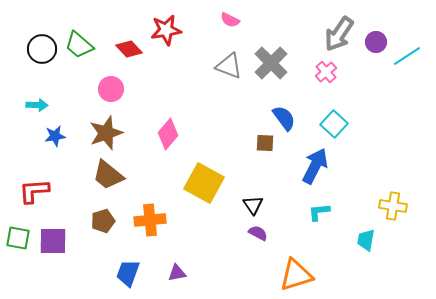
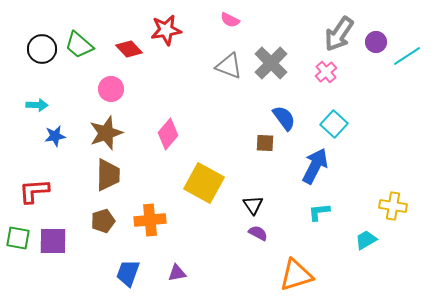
brown trapezoid: rotated 128 degrees counterclockwise
cyan trapezoid: rotated 50 degrees clockwise
